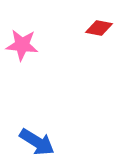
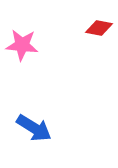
blue arrow: moved 3 px left, 14 px up
